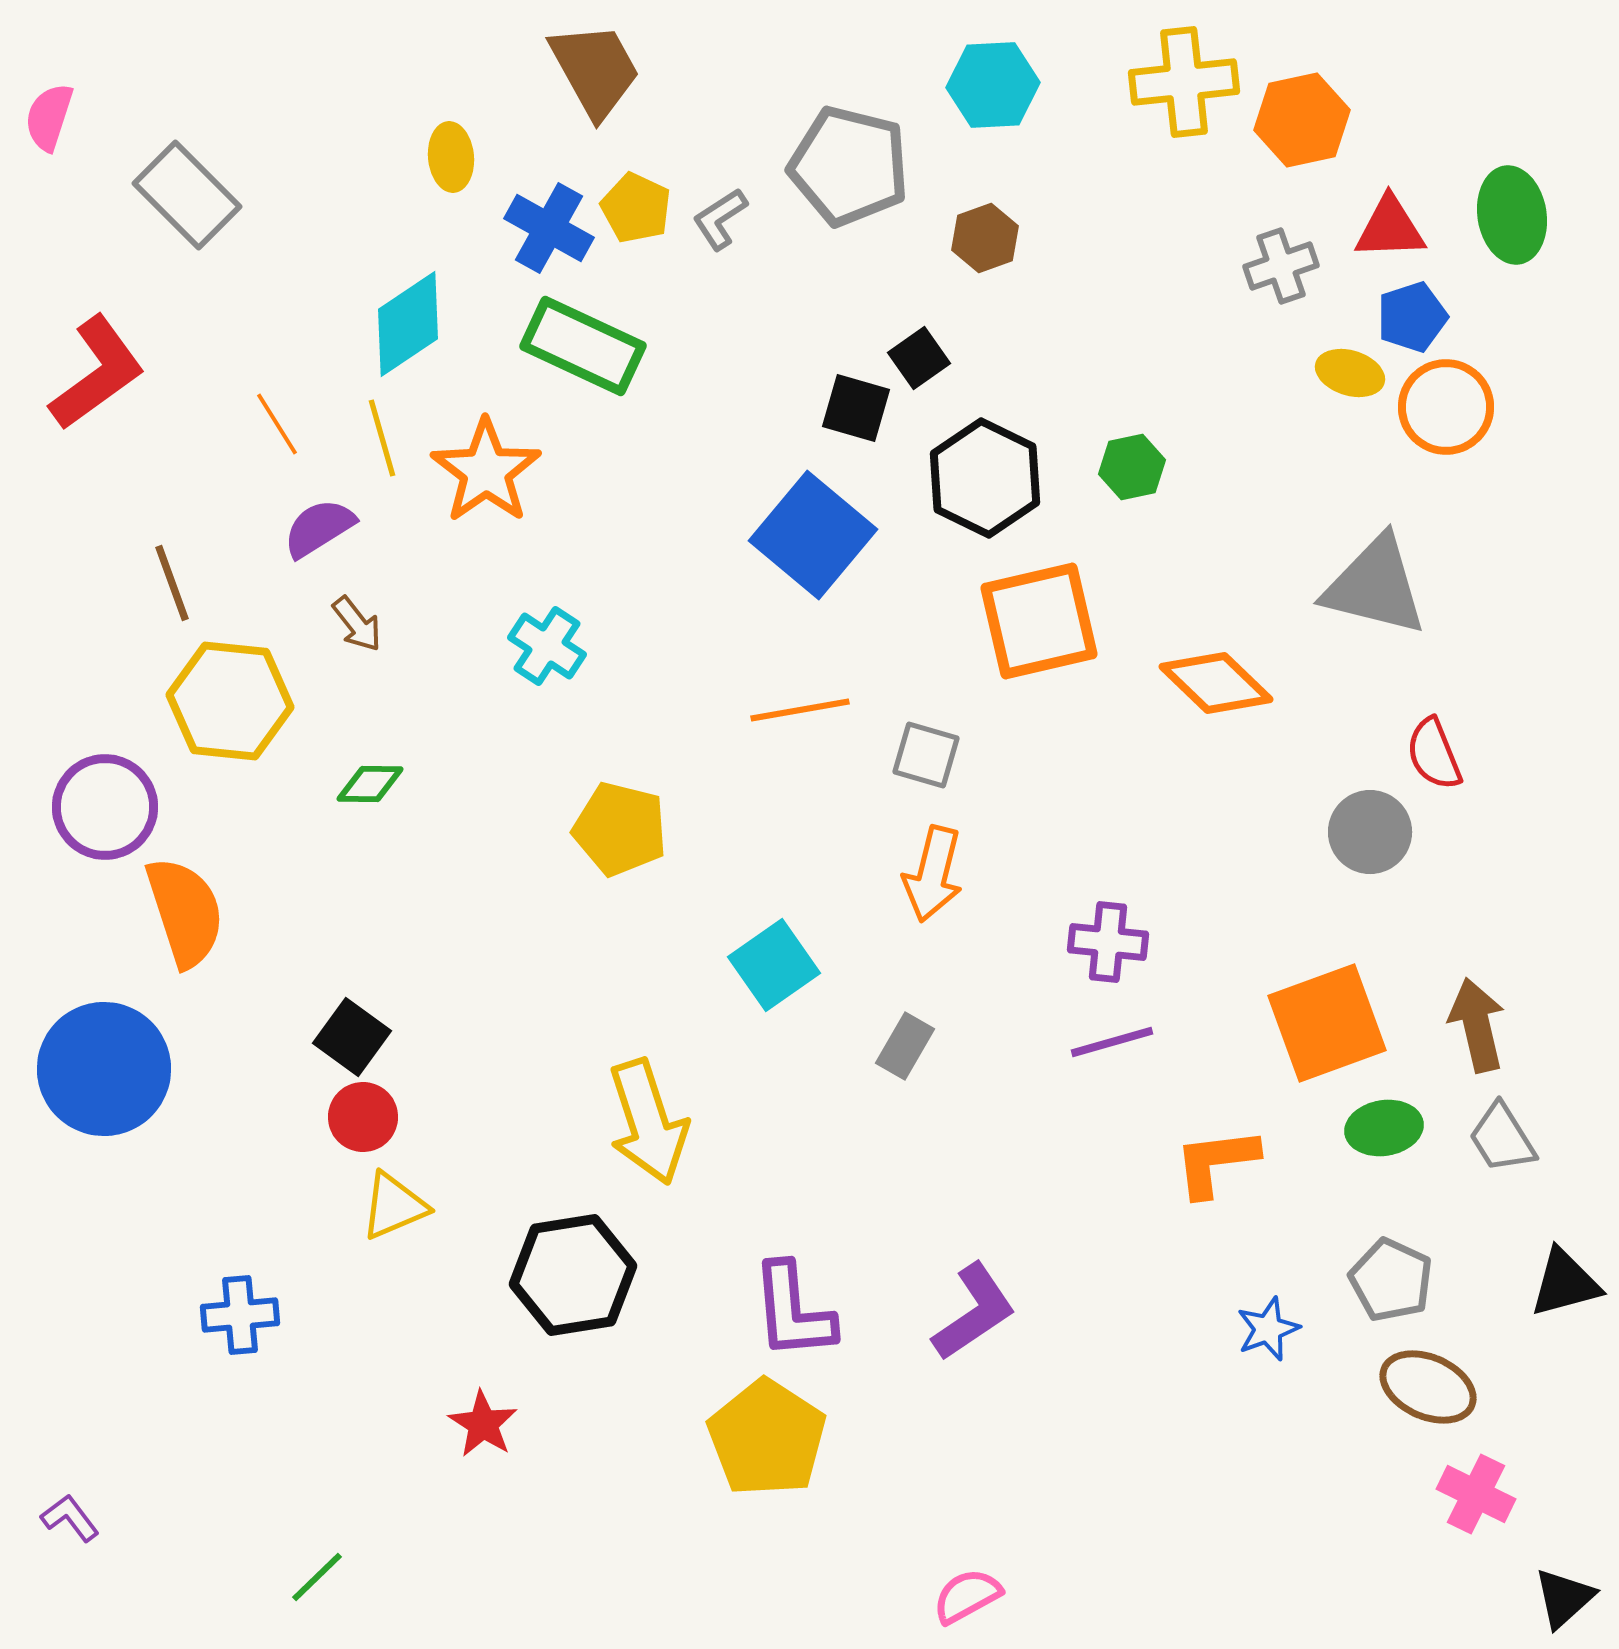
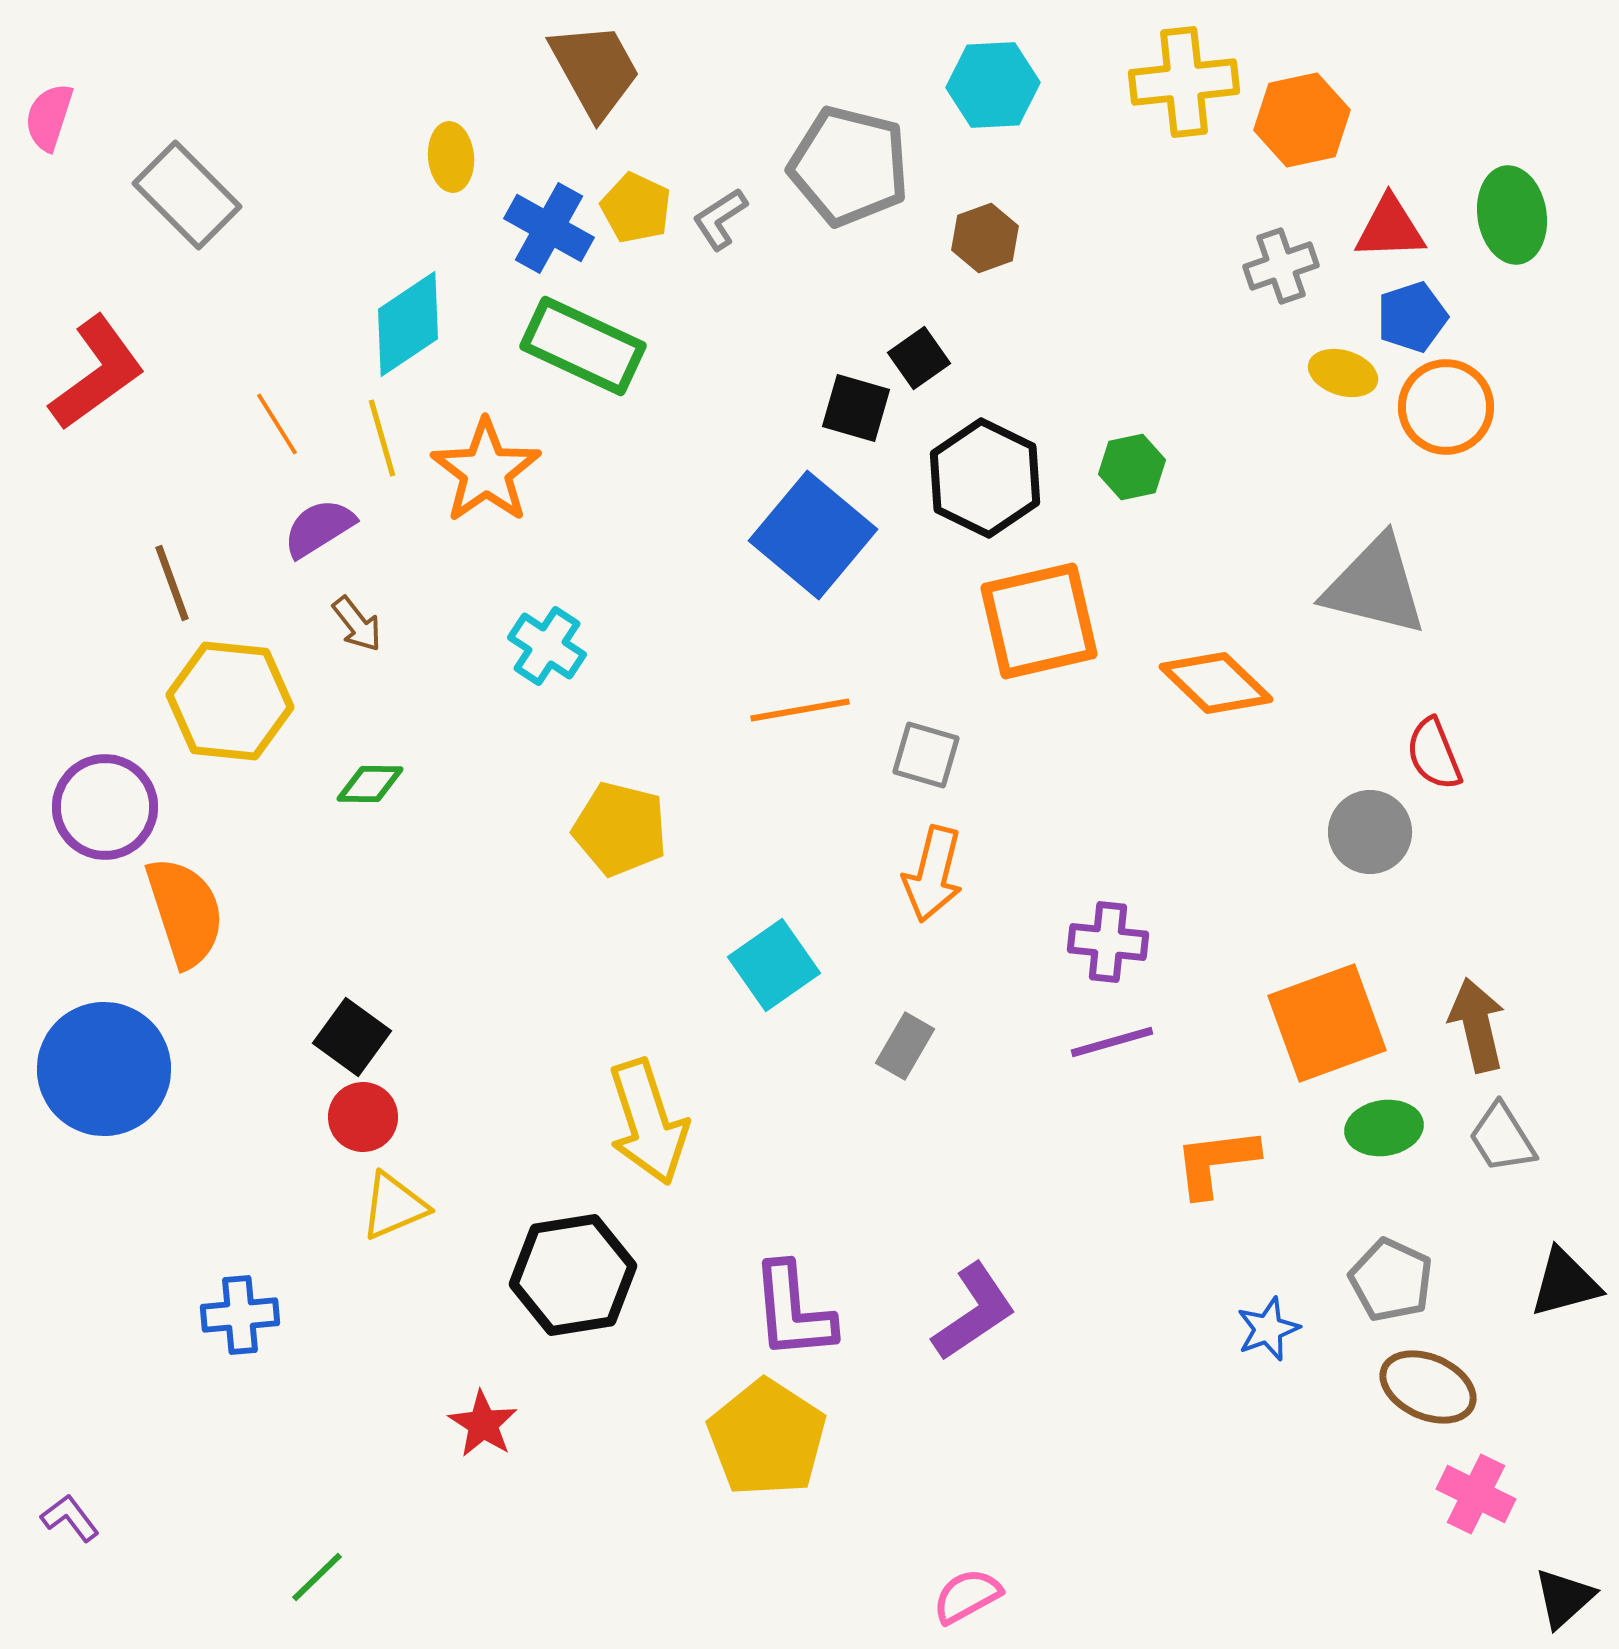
yellow ellipse at (1350, 373): moved 7 px left
